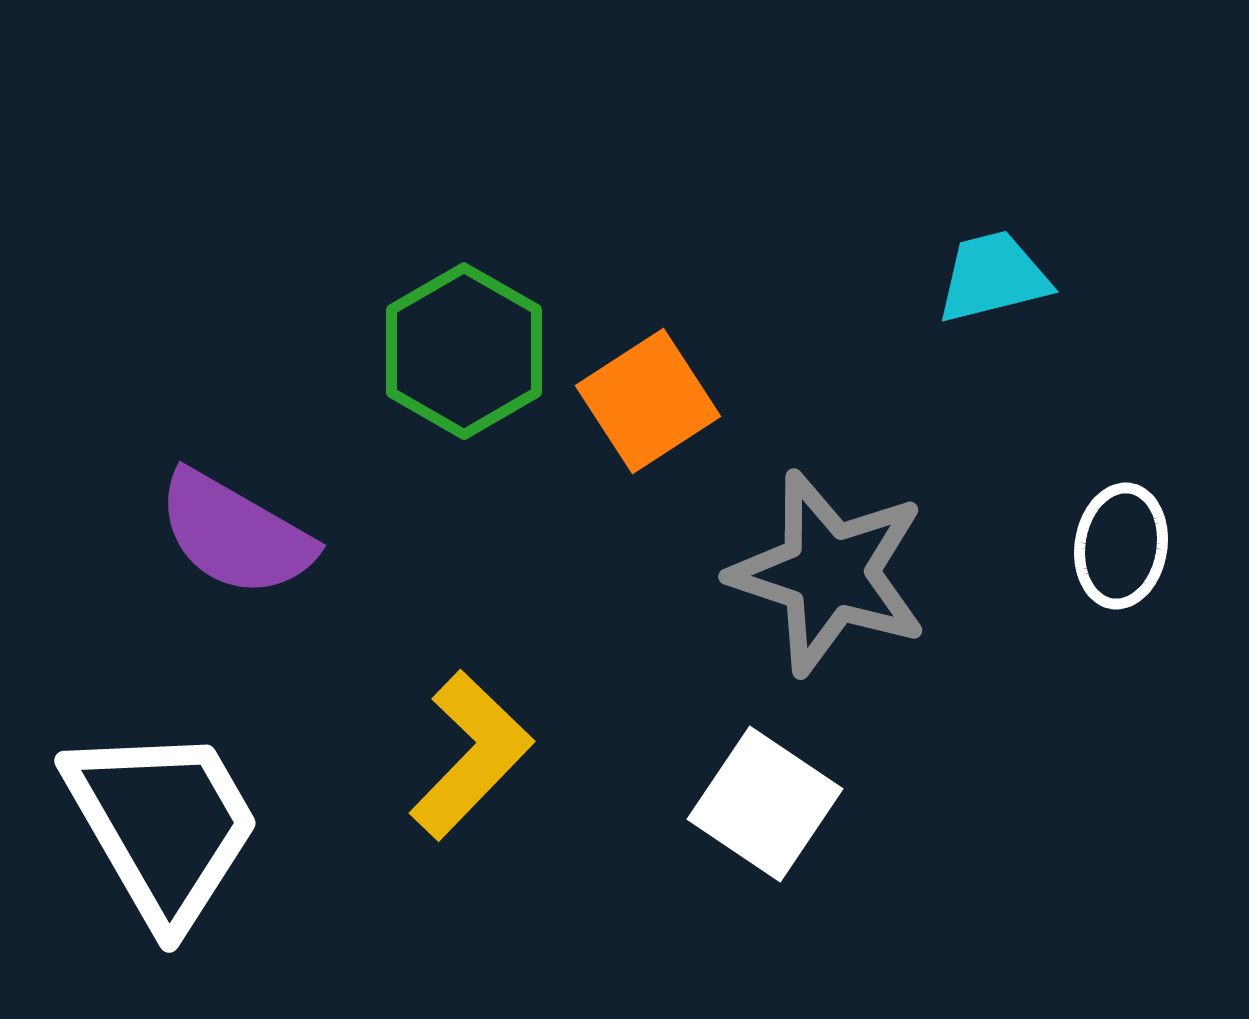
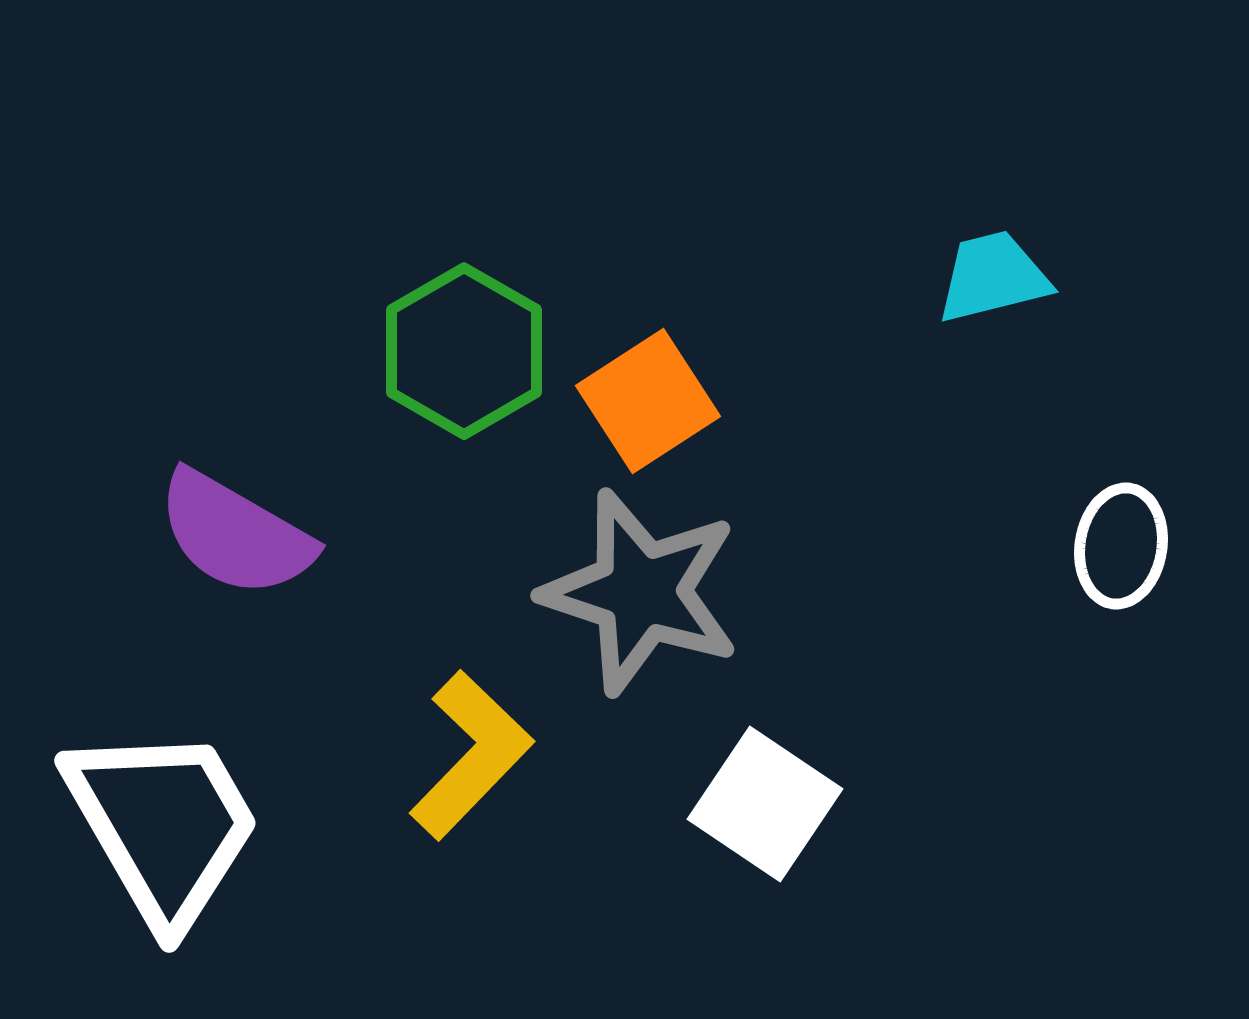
gray star: moved 188 px left, 19 px down
